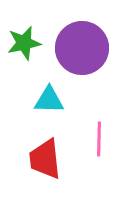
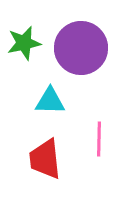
purple circle: moved 1 px left
cyan triangle: moved 1 px right, 1 px down
